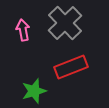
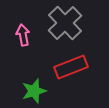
pink arrow: moved 5 px down
